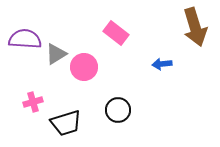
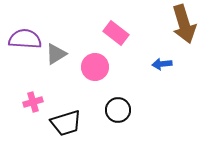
brown arrow: moved 11 px left, 3 px up
pink circle: moved 11 px right
